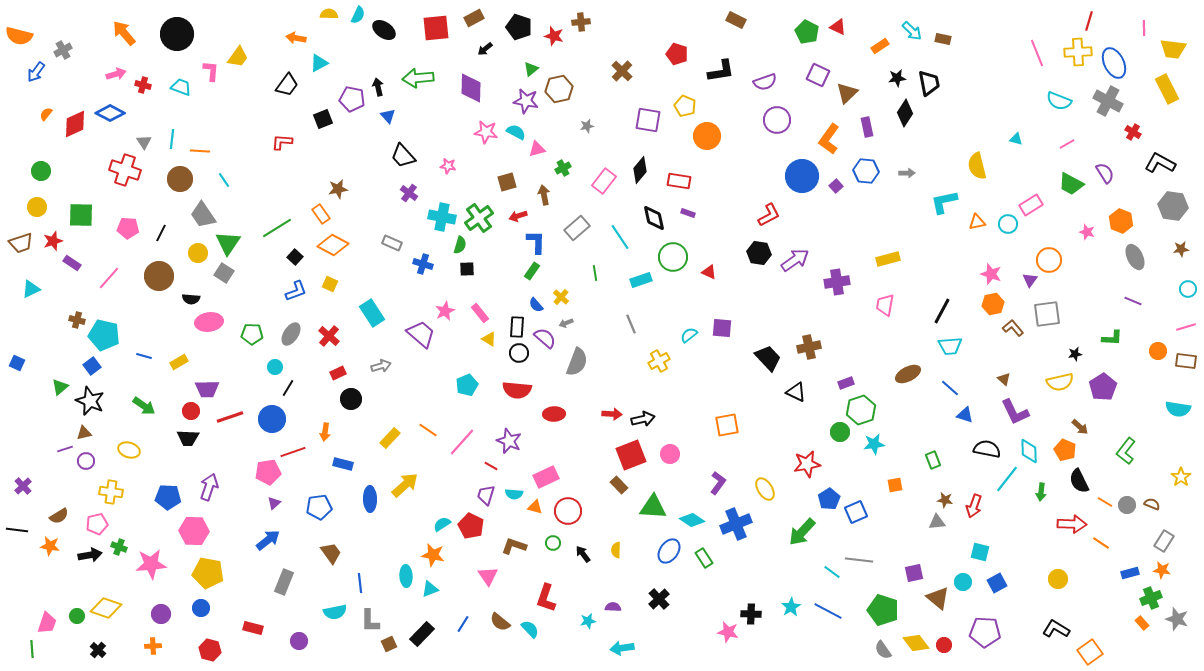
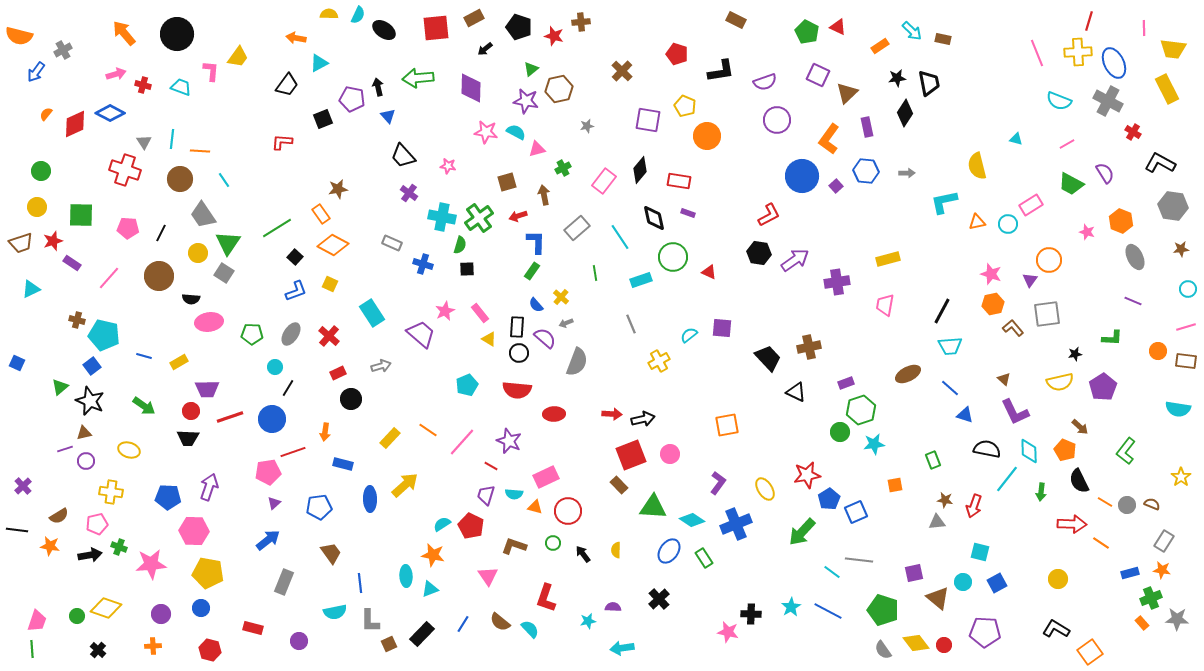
red star at (807, 464): moved 11 px down
gray star at (1177, 619): rotated 15 degrees counterclockwise
pink trapezoid at (47, 623): moved 10 px left, 2 px up
